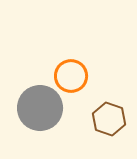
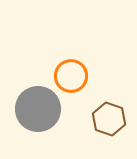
gray circle: moved 2 px left, 1 px down
